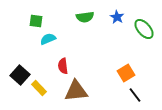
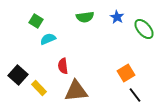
green square: rotated 24 degrees clockwise
black square: moved 2 px left
